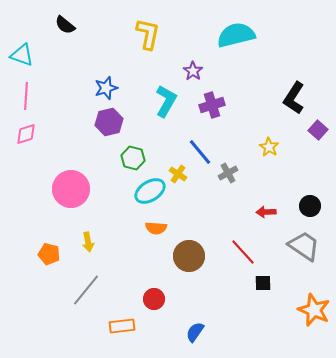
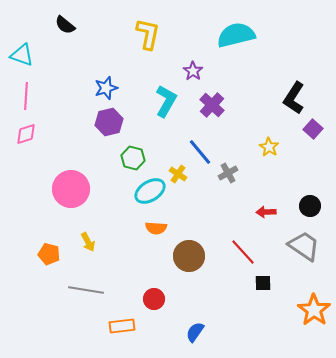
purple cross: rotated 30 degrees counterclockwise
purple square: moved 5 px left, 1 px up
yellow arrow: rotated 18 degrees counterclockwise
gray line: rotated 60 degrees clockwise
orange star: rotated 12 degrees clockwise
